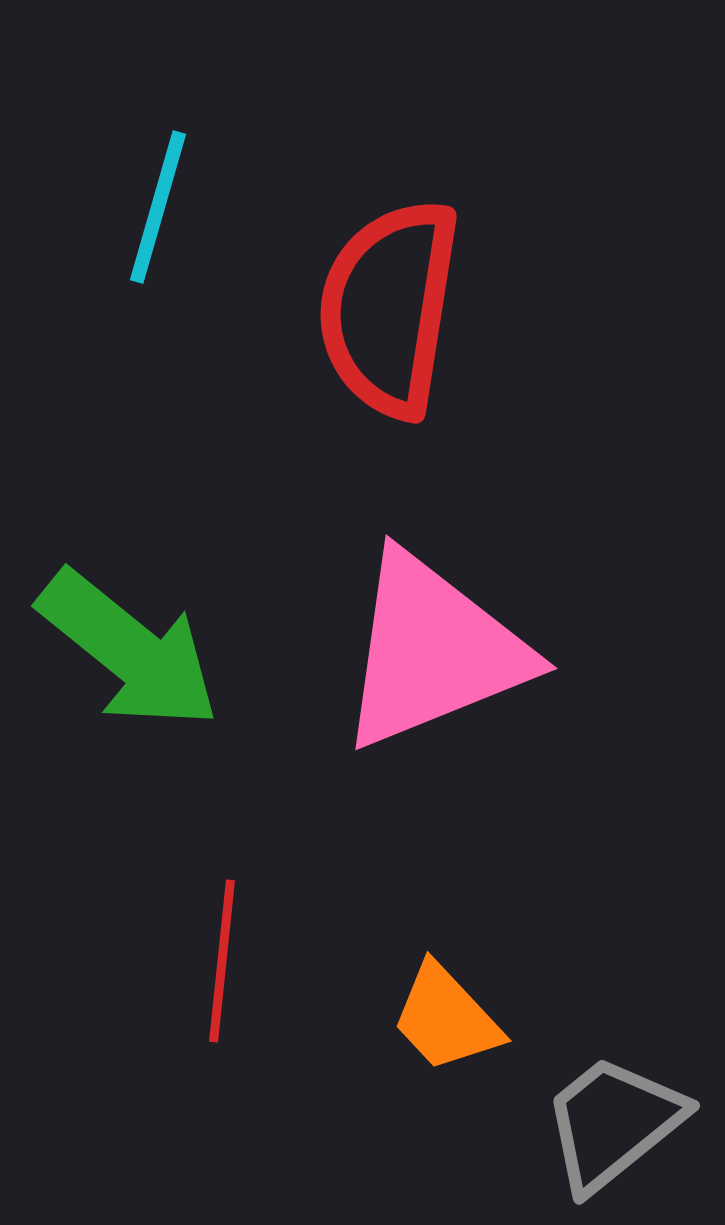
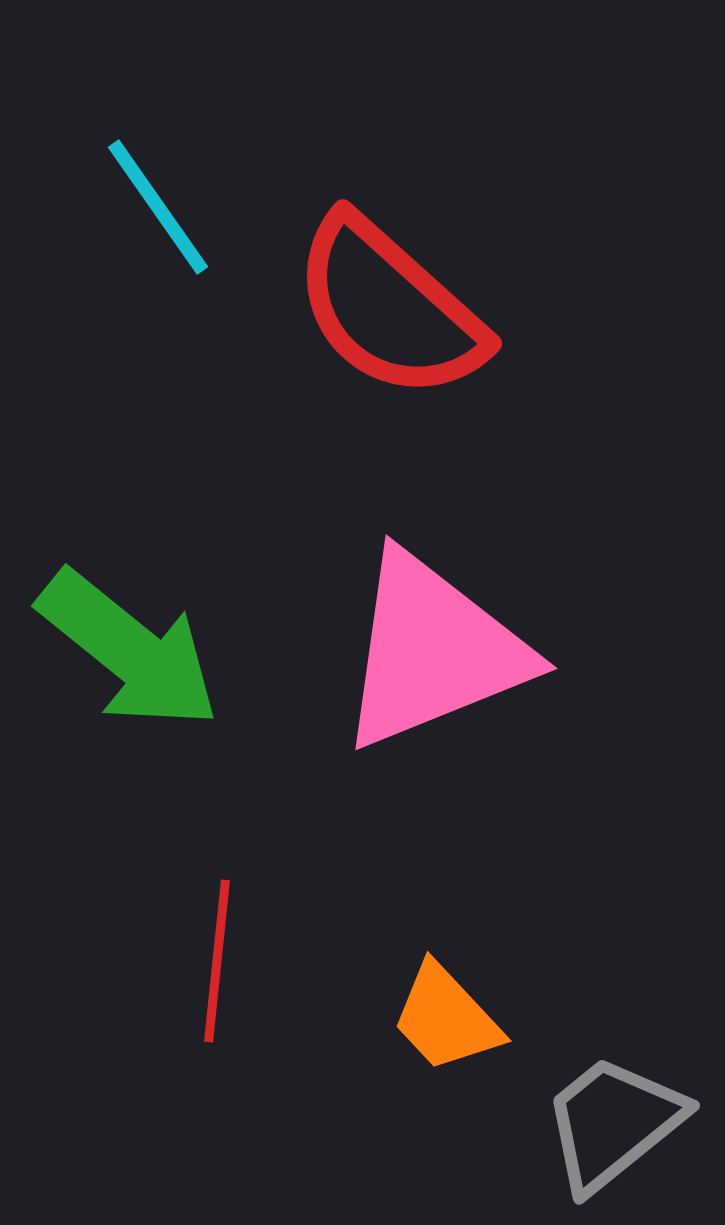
cyan line: rotated 51 degrees counterclockwise
red semicircle: rotated 57 degrees counterclockwise
red line: moved 5 px left
